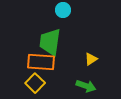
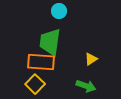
cyan circle: moved 4 px left, 1 px down
yellow square: moved 1 px down
